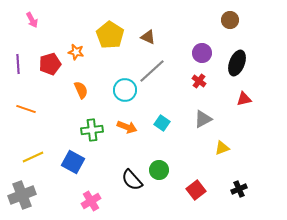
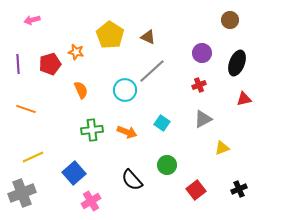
pink arrow: rotated 105 degrees clockwise
red cross: moved 4 px down; rotated 32 degrees clockwise
orange arrow: moved 5 px down
blue square: moved 1 px right, 11 px down; rotated 20 degrees clockwise
green circle: moved 8 px right, 5 px up
gray cross: moved 2 px up
